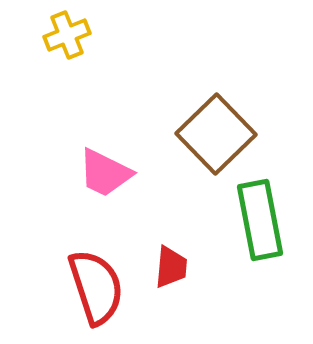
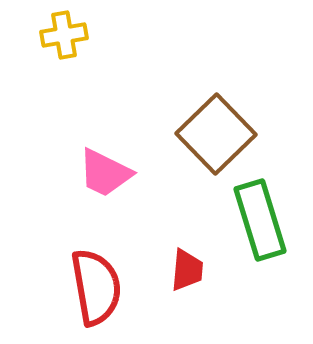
yellow cross: moved 3 px left; rotated 12 degrees clockwise
green rectangle: rotated 6 degrees counterclockwise
red trapezoid: moved 16 px right, 3 px down
red semicircle: rotated 8 degrees clockwise
